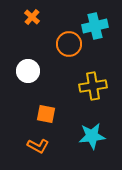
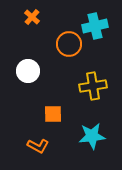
orange square: moved 7 px right; rotated 12 degrees counterclockwise
